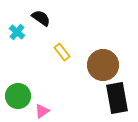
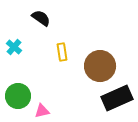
cyan cross: moved 3 px left, 15 px down
yellow rectangle: rotated 30 degrees clockwise
brown circle: moved 3 px left, 1 px down
black rectangle: rotated 76 degrees clockwise
pink triangle: rotated 21 degrees clockwise
